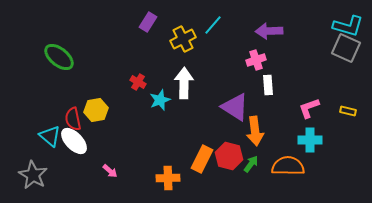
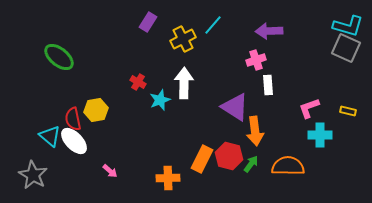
cyan cross: moved 10 px right, 5 px up
